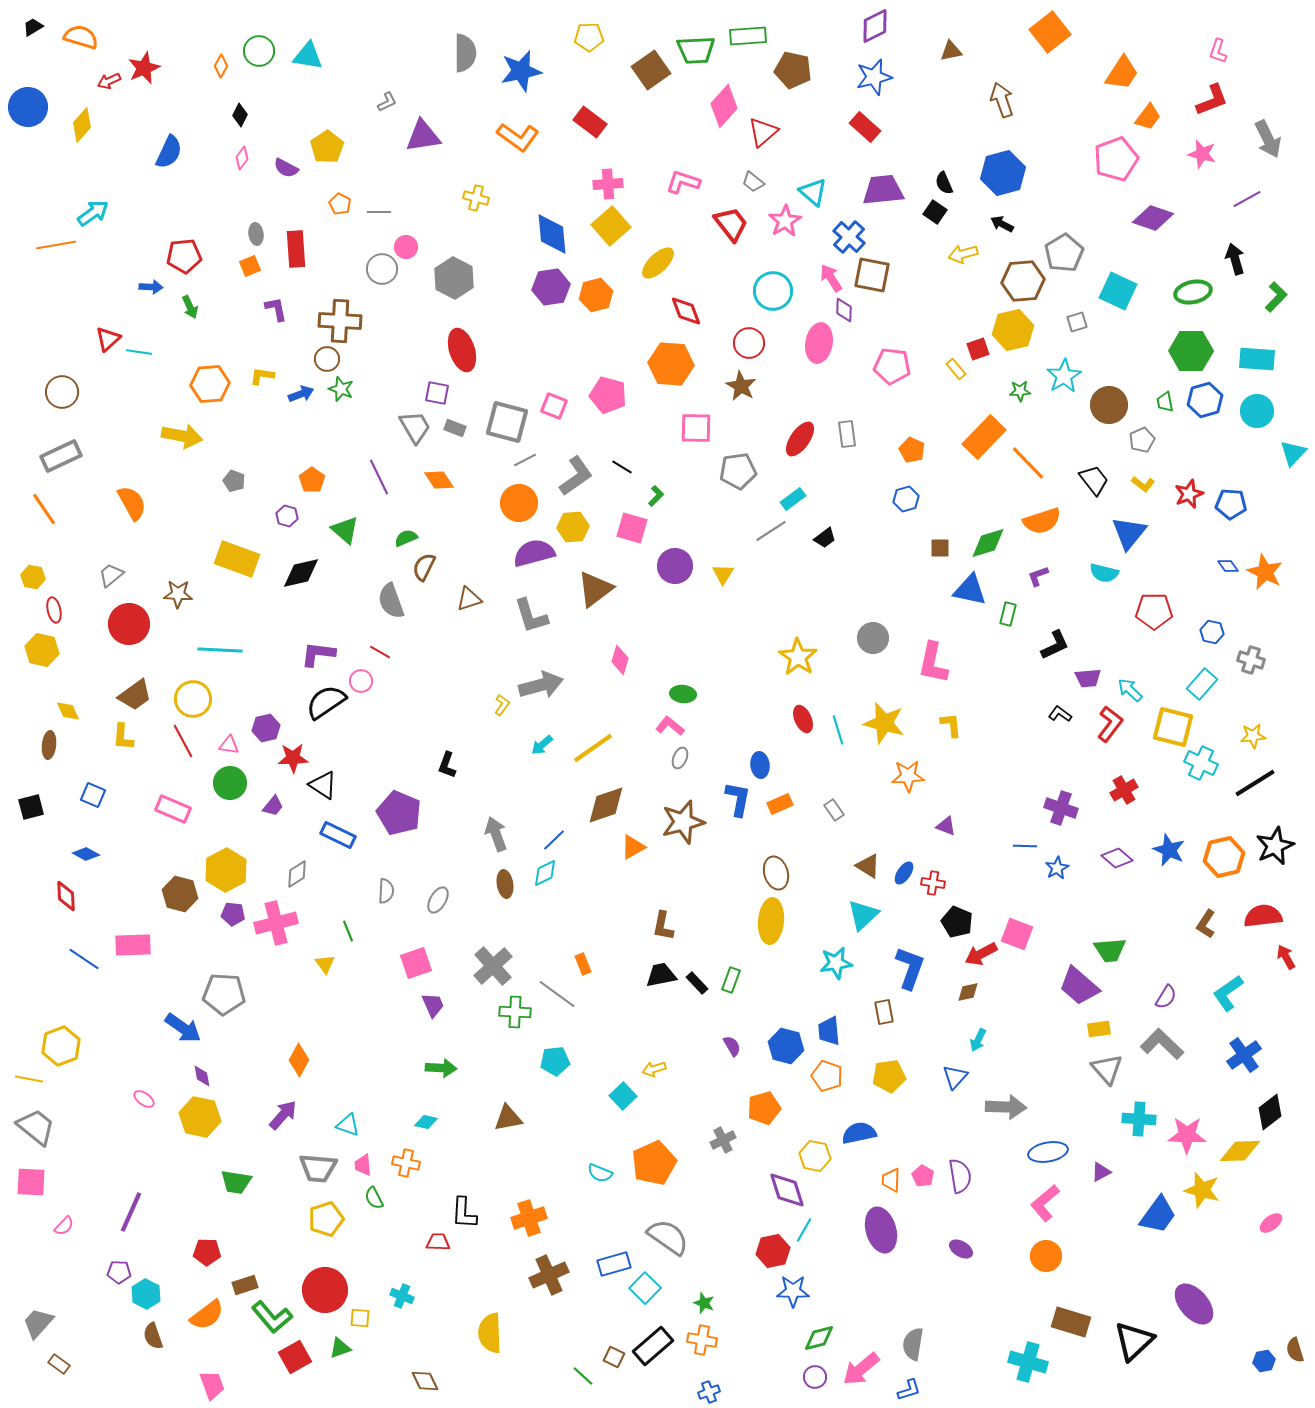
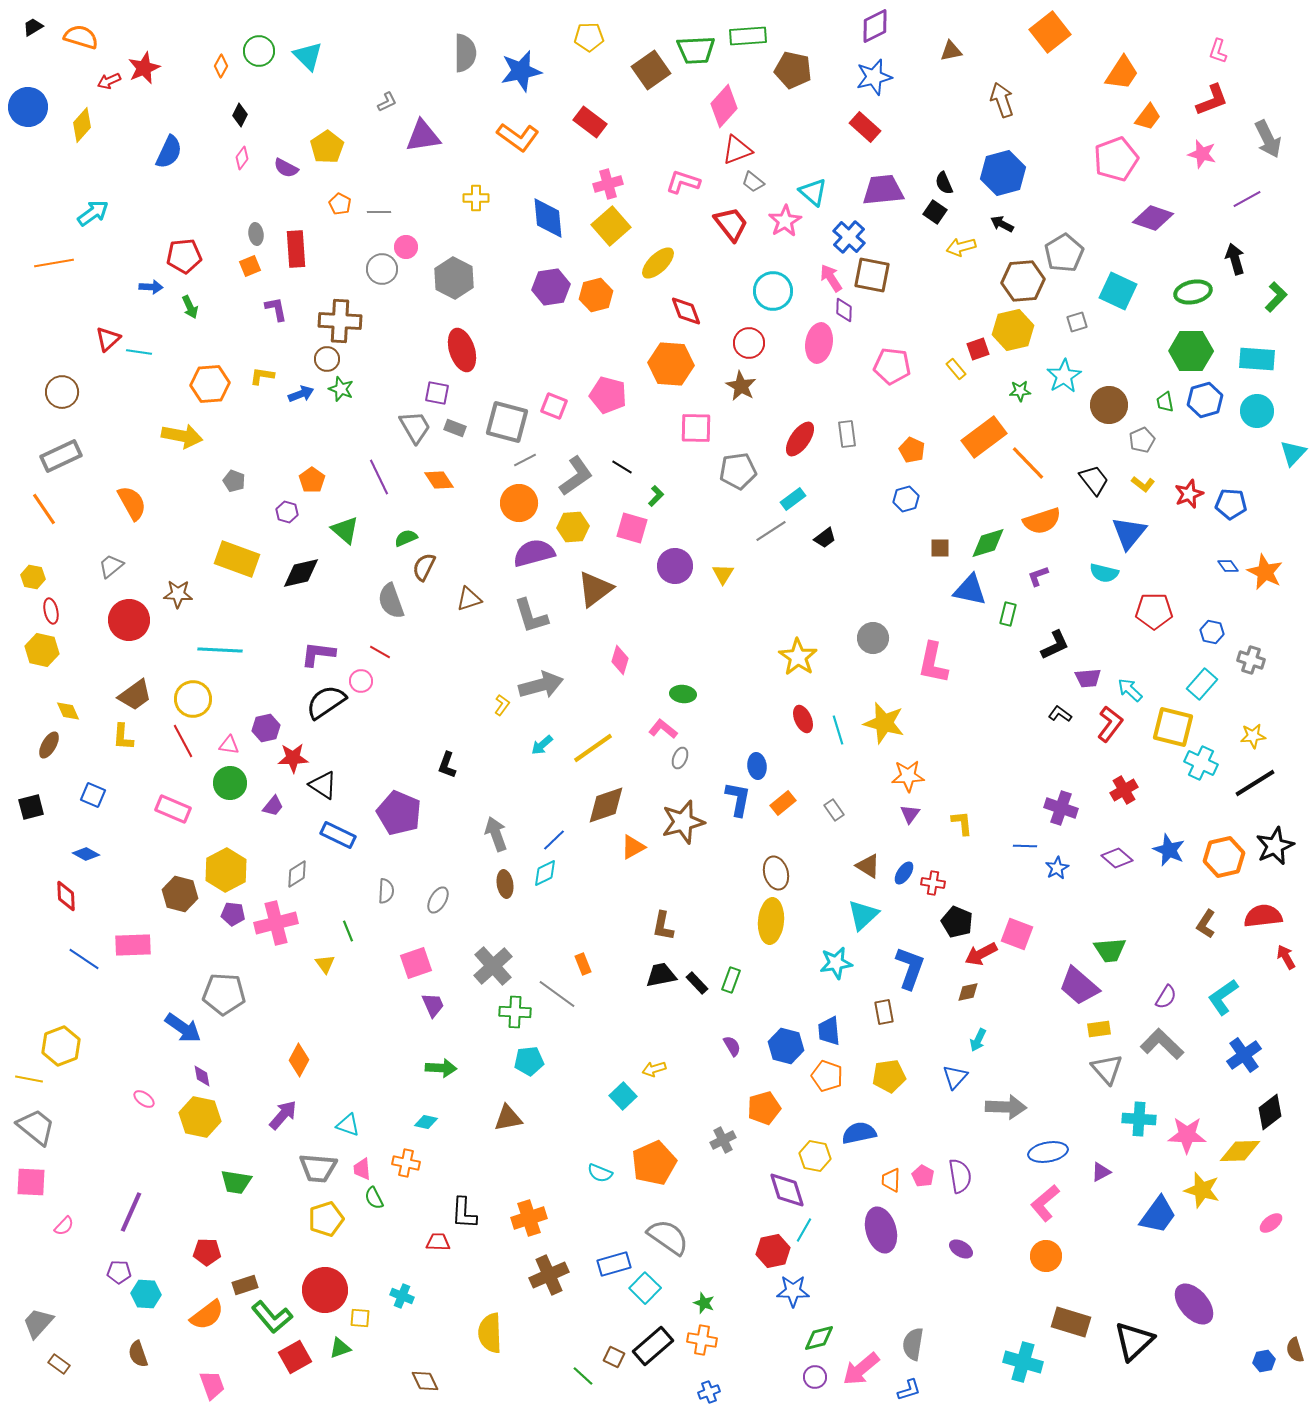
cyan triangle at (308, 56): rotated 36 degrees clockwise
red triangle at (763, 132): moved 26 px left, 18 px down; rotated 20 degrees clockwise
pink cross at (608, 184): rotated 12 degrees counterclockwise
yellow cross at (476, 198): rotated 15 degrees counterclockwise
blue diamond at (552, 234): moved 4 px left, 16 px up
orange line at (56, 245): moved 2 px left, 18 px down
yellow arrow at (963, 254): moved 2 px left, 7 px up
orange rectangle at (984, 437): rotated 9 degrees clockwise
purple hexagon at (287, 516): moved 4 px up
gray trapezoid at (111, 575): moved 9 px up
red ellipse at (54, 610): moved 3 px left, 1 px down
red circle at (129, 624): moved 4 px up
yellow L-shape at (951, 725): moved 11 px right, 98 px down
pink L-shape at (670, 726): moved 7 px left, 3 px down
brown ellipse at (49, 745): rotated 24 degrees clockwise
blue ellipse at (760, 765): moved 3 px left, 1 px down
orange rectangle at (780, 804): moved 3 px right, 1 px up; rotated 15 degrees counterclockwise
purple triangle at (946, 826): moved 36 px left, 12 px up; rotated 45 degrees clockwise
cyan L-shape at (1228, 993): moved 5 px left, 4 px down
cyan pentagon at (555, 1061): moved 26 px left
pink trapezoid at (363, 1165): moved 1 px left, 4 px down
cyan hexagon at (146, 1294): rotated 24 degrees counterclockwise
brown semicircle at (153, 1336): moved 15 px left, 18 px down
cyan cross at (1028, 1362): moved 5 px left
